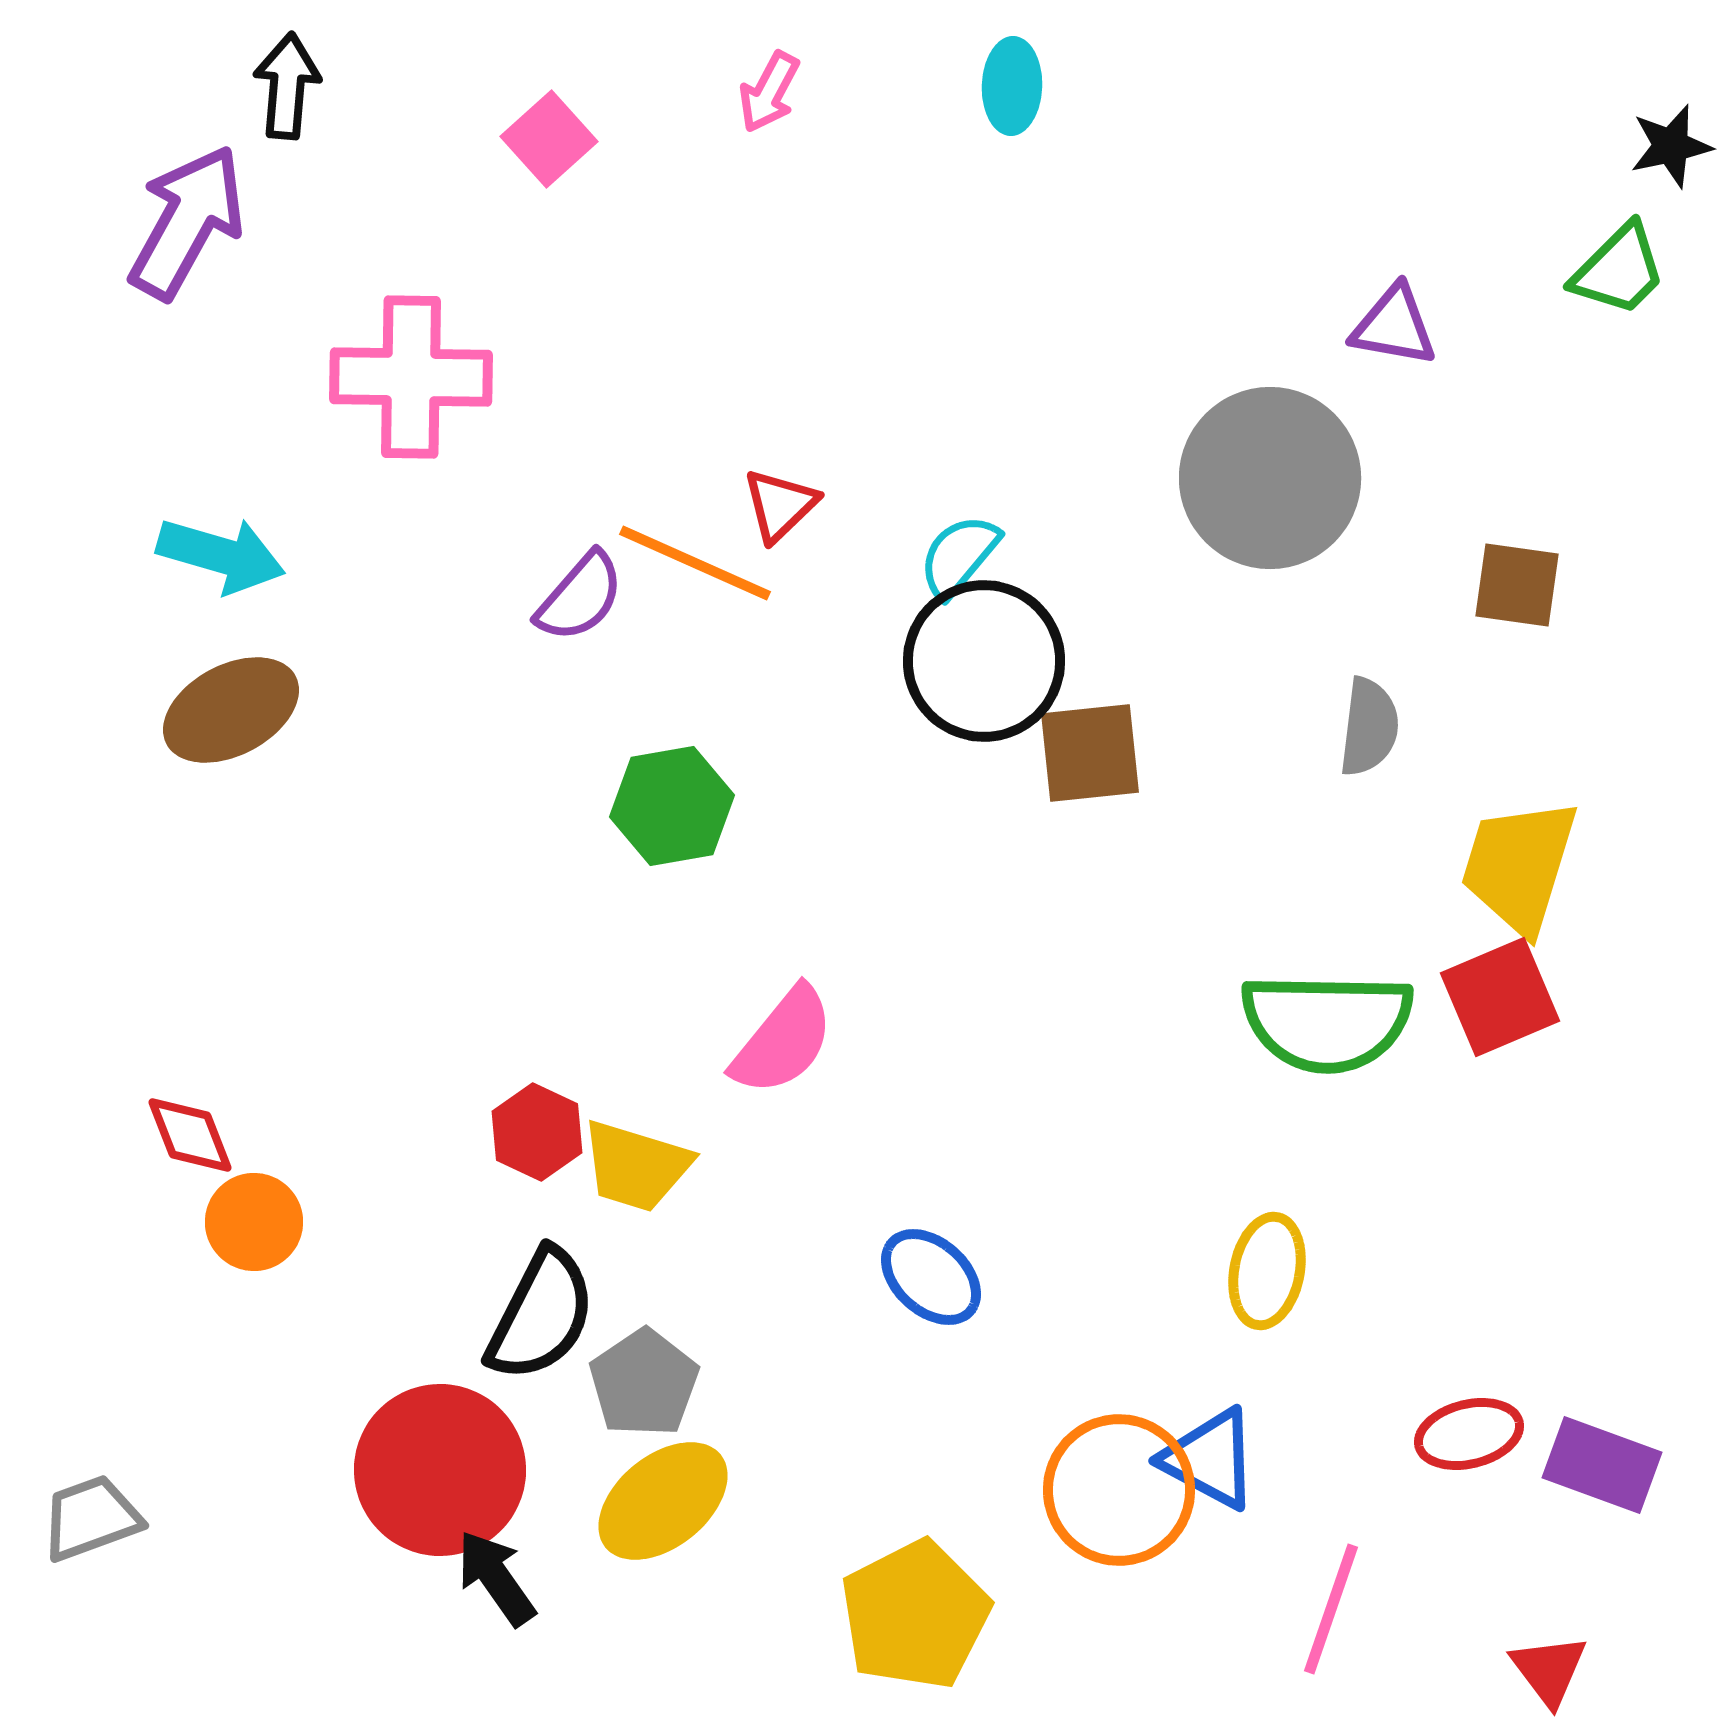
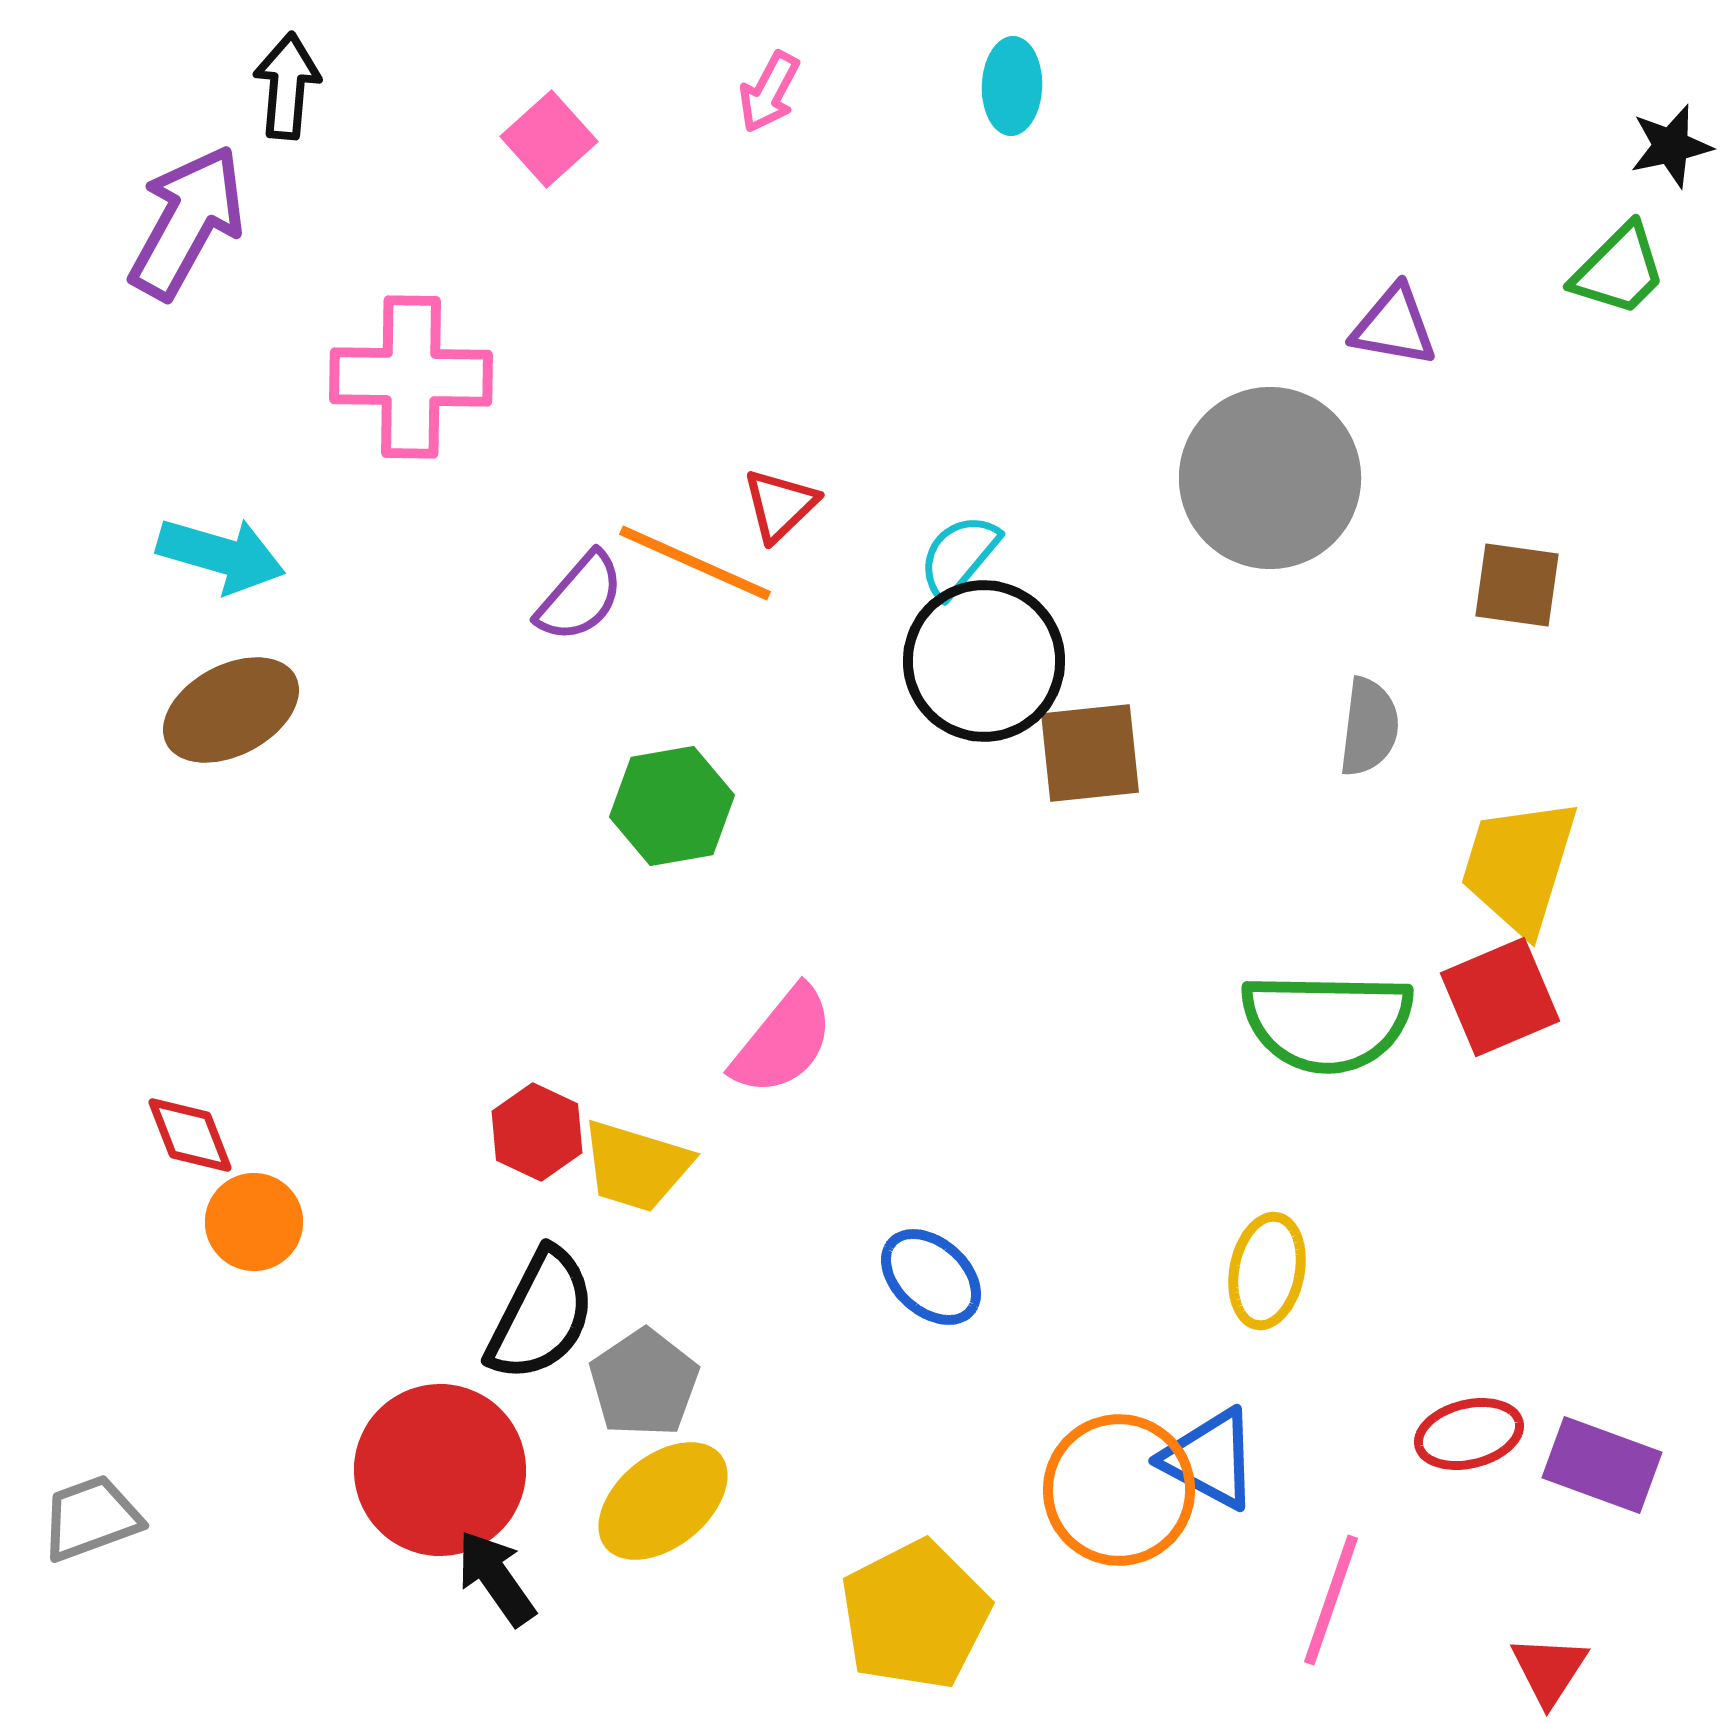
pink line at (1331, 1609): moved 9 px up
red triangle at (1549, 1670): rotated 10 degrees clockwise
